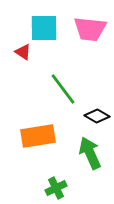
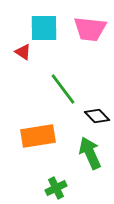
black diamond: rotated 15 degrees clockwise
